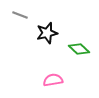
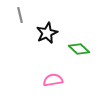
gray line: rotated 56 degrees clockwise
black star: rotated 10 degrees counterclockwise
